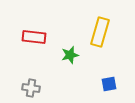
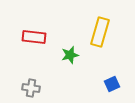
blue square: moved 3 px right; rotated 14 degrees counterclockwise
